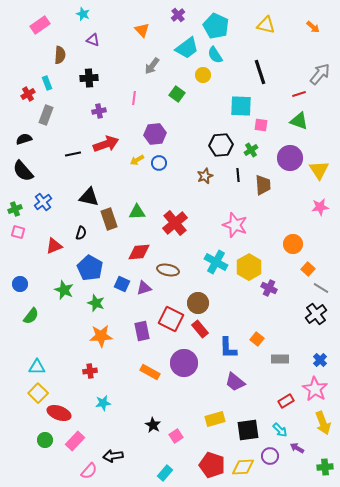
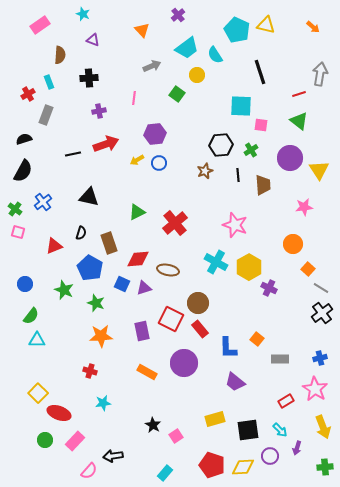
cyan pentagon at (216, 26): moved 21 px right, 4 px down
gray arrow at (152, 66): rotated 150 degrees counterclockwise
gray arrow at (320, 74): rotated 30 degrees counterclockwise
yellow circle at (203, 75): moved 6 px left
cyan rectangle at (47, 83): moved 2 px right, 1 px up
green triangle at (299, 121): rotated 18 degrees clockwise
black semicircle at (23, 171): rotated 110 degrees counterclockwise
brown star at (205, 176): moved 5 px up
pink star at (320, 207): moved 16 px left
green cross at (15, 209): rotated 32 degrees counterclockwise
green triangle at (137, 212): rotated 24 degrees counterclockwise
brown rectangle at (109, 219): moved 24 px down
red diamond at (139, 252): moved 1 px left, 7 px down
blue circle at (20, 284): moved 5 px right
black cross at (316, 314): moved 6 px right, 1 px up
blue cross at (320, 360): moved 2 px up; rotated 32 degrees clockwise
cyan triangle at (37, 367): moved 27 px up
red cross at (90, 371): rotated 24 degrees clockwise
orange rectangle at (150, 372): moved 3 px left
yellow arrow at (323, 423): moved 4 px down
purple arrow at (297, 448): rotated 104 degrees counterclockwise
